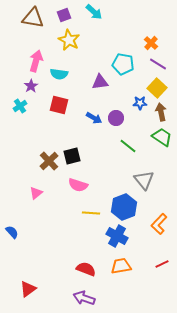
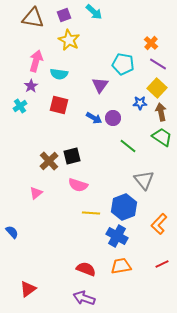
purple triangle: moved 3 px down; rotated 48 degrees counterclockwise
purple circle: moved 3 px left
